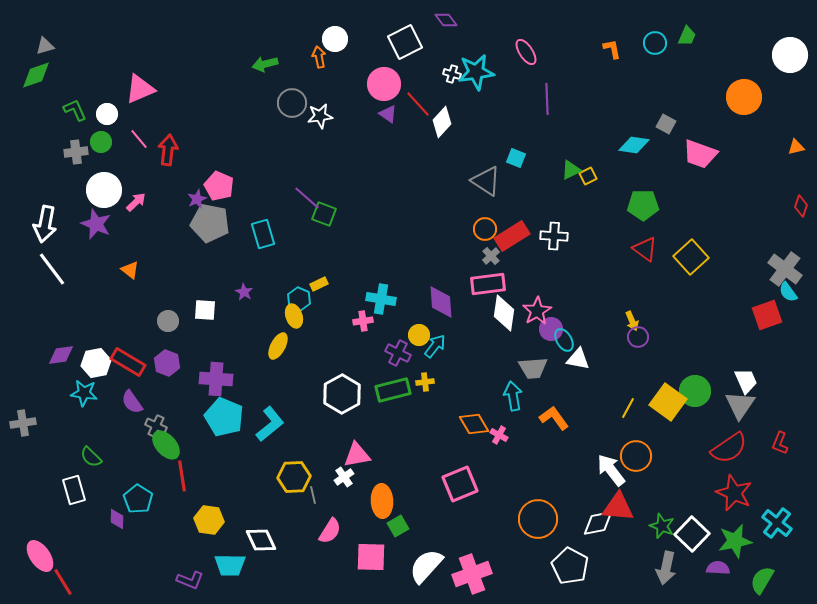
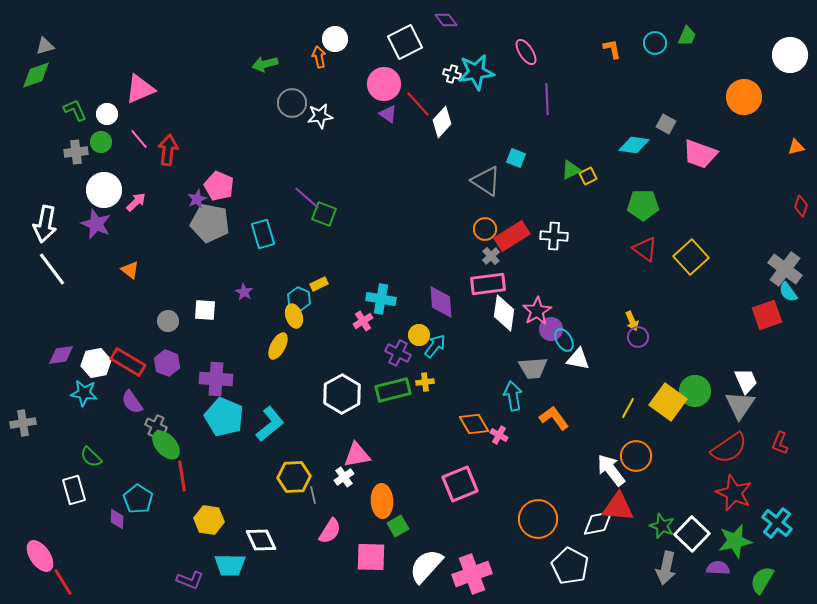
pink cross at (363, 321): rotated 24 degrees counterclockwise
